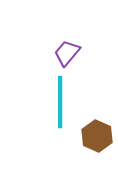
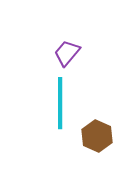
cyan line: moved 1 px down
